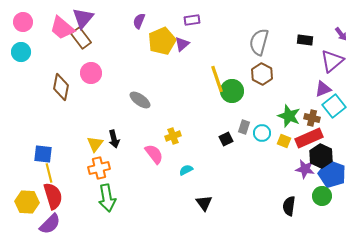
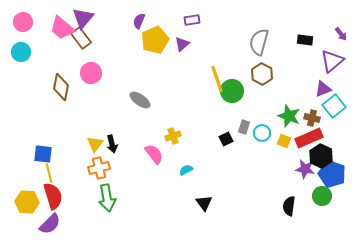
yellow pentagon at (162, 41): moved 7 px left, 1 px up
black arrow at (114, 139): moved 2 px left, 5 px down
